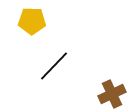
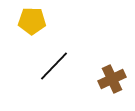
brown cross: moved 15 px up
